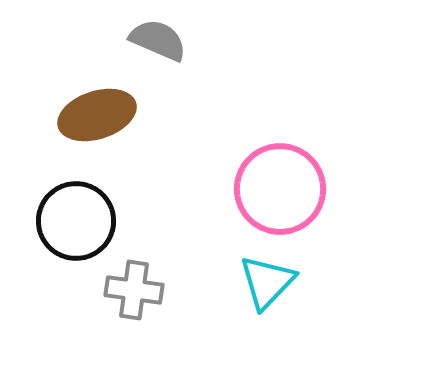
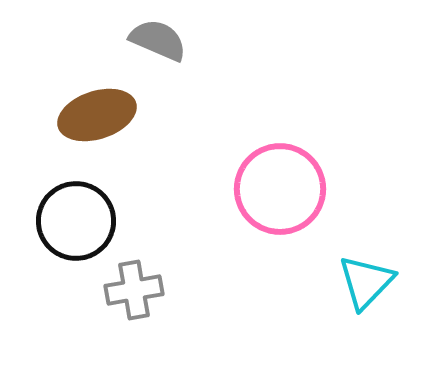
cyan triangle: moved 99 px right
gray cross: rotated 18 degrees counterclockwise
